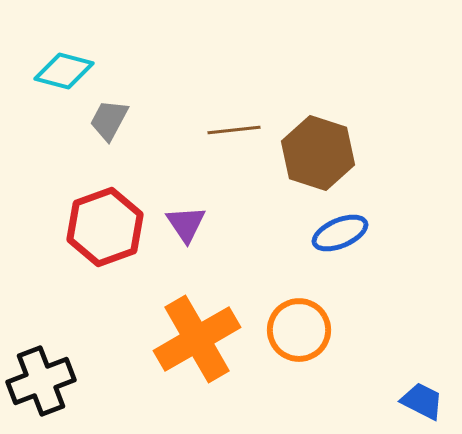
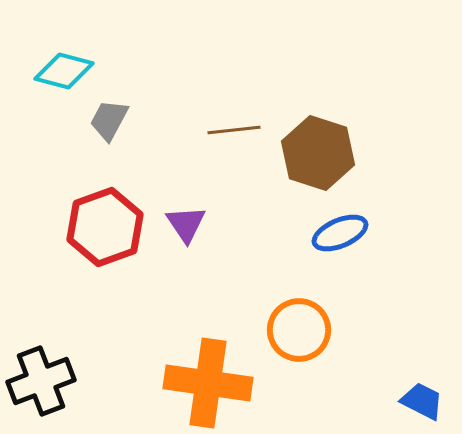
orange cross: moved 11 px right, 44 px down; rotated 38 degrees clockwise
